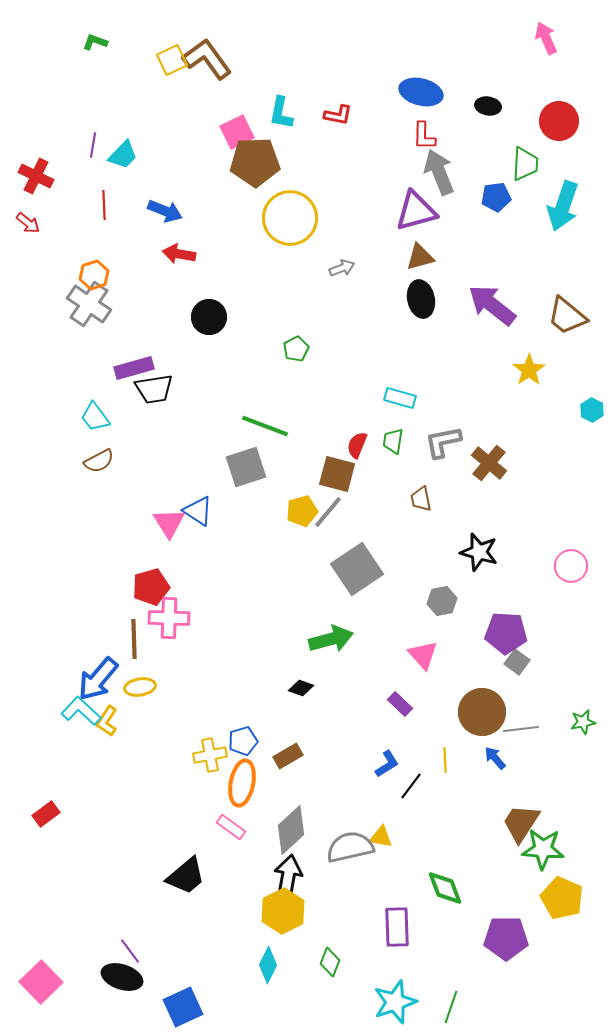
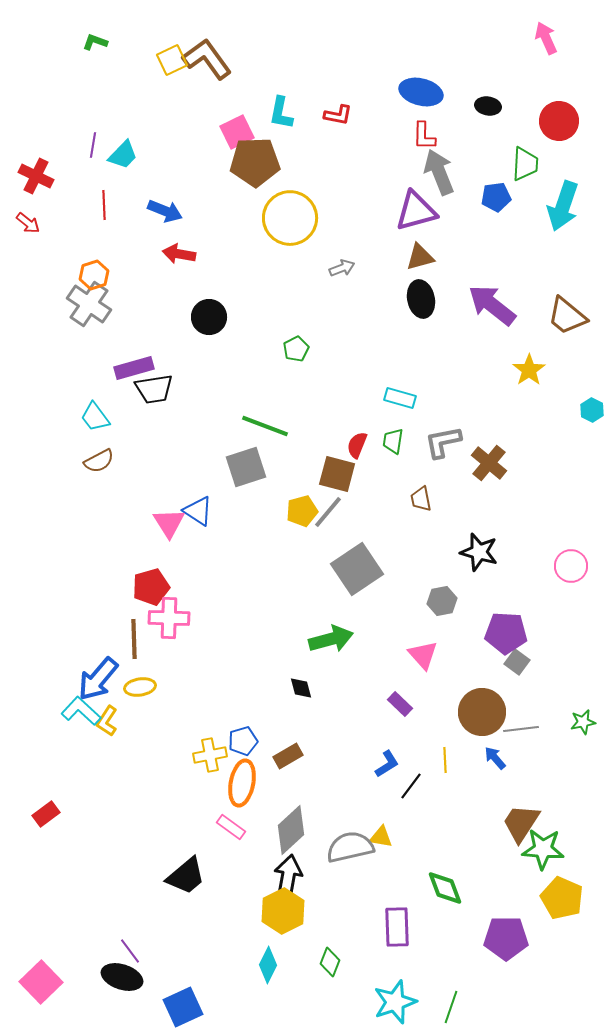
black diamond at (301, 688): rotated 55 degrees clockwise
